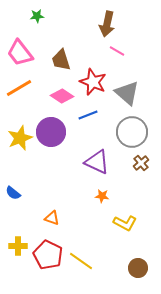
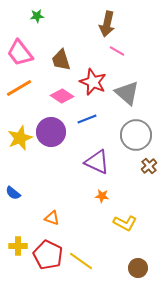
blue line: moved 1 px left, 4 px down
gray circle: moved 4 px right, 3 px down
brown cross: moved 8 px right, 3 px down
